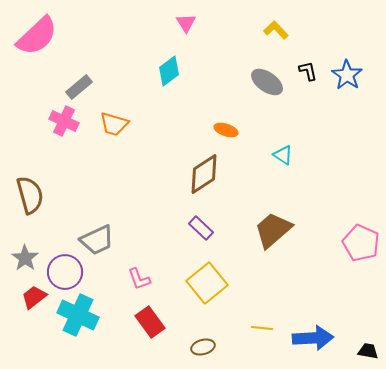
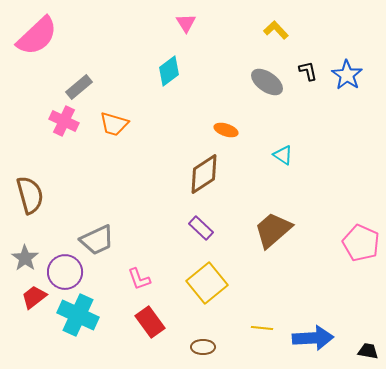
brown ellipse: rotated 15 degrees clockwise
